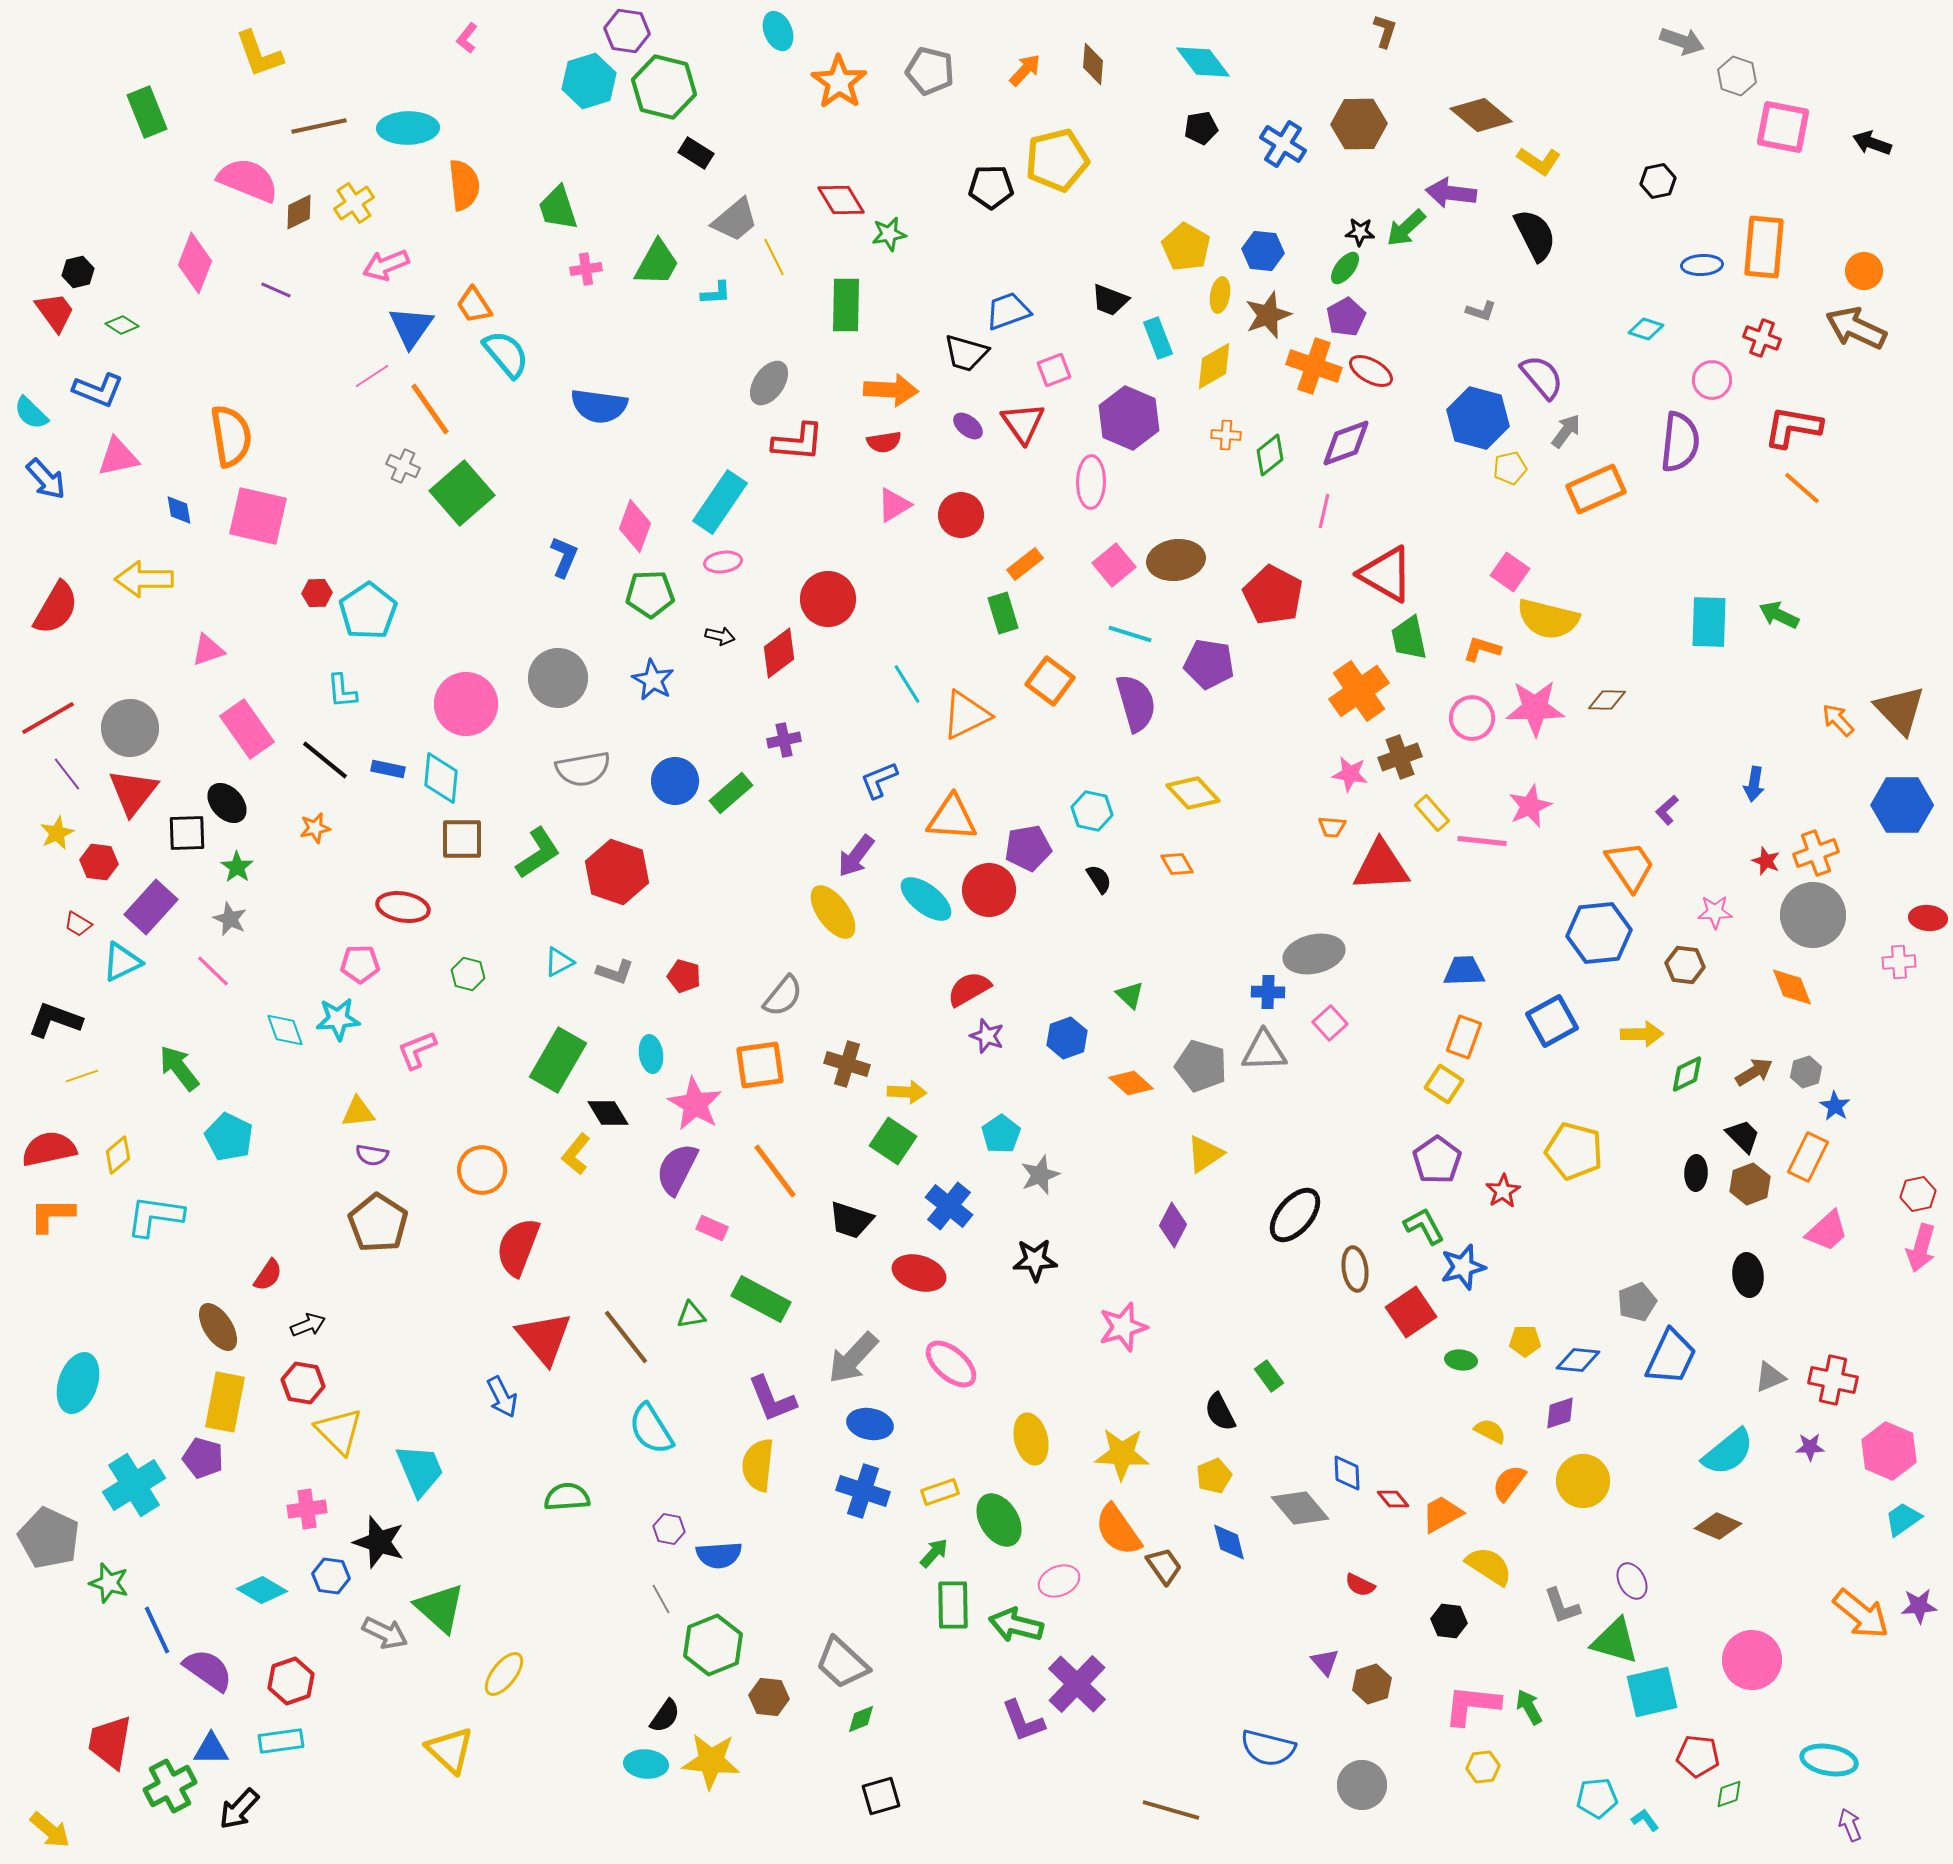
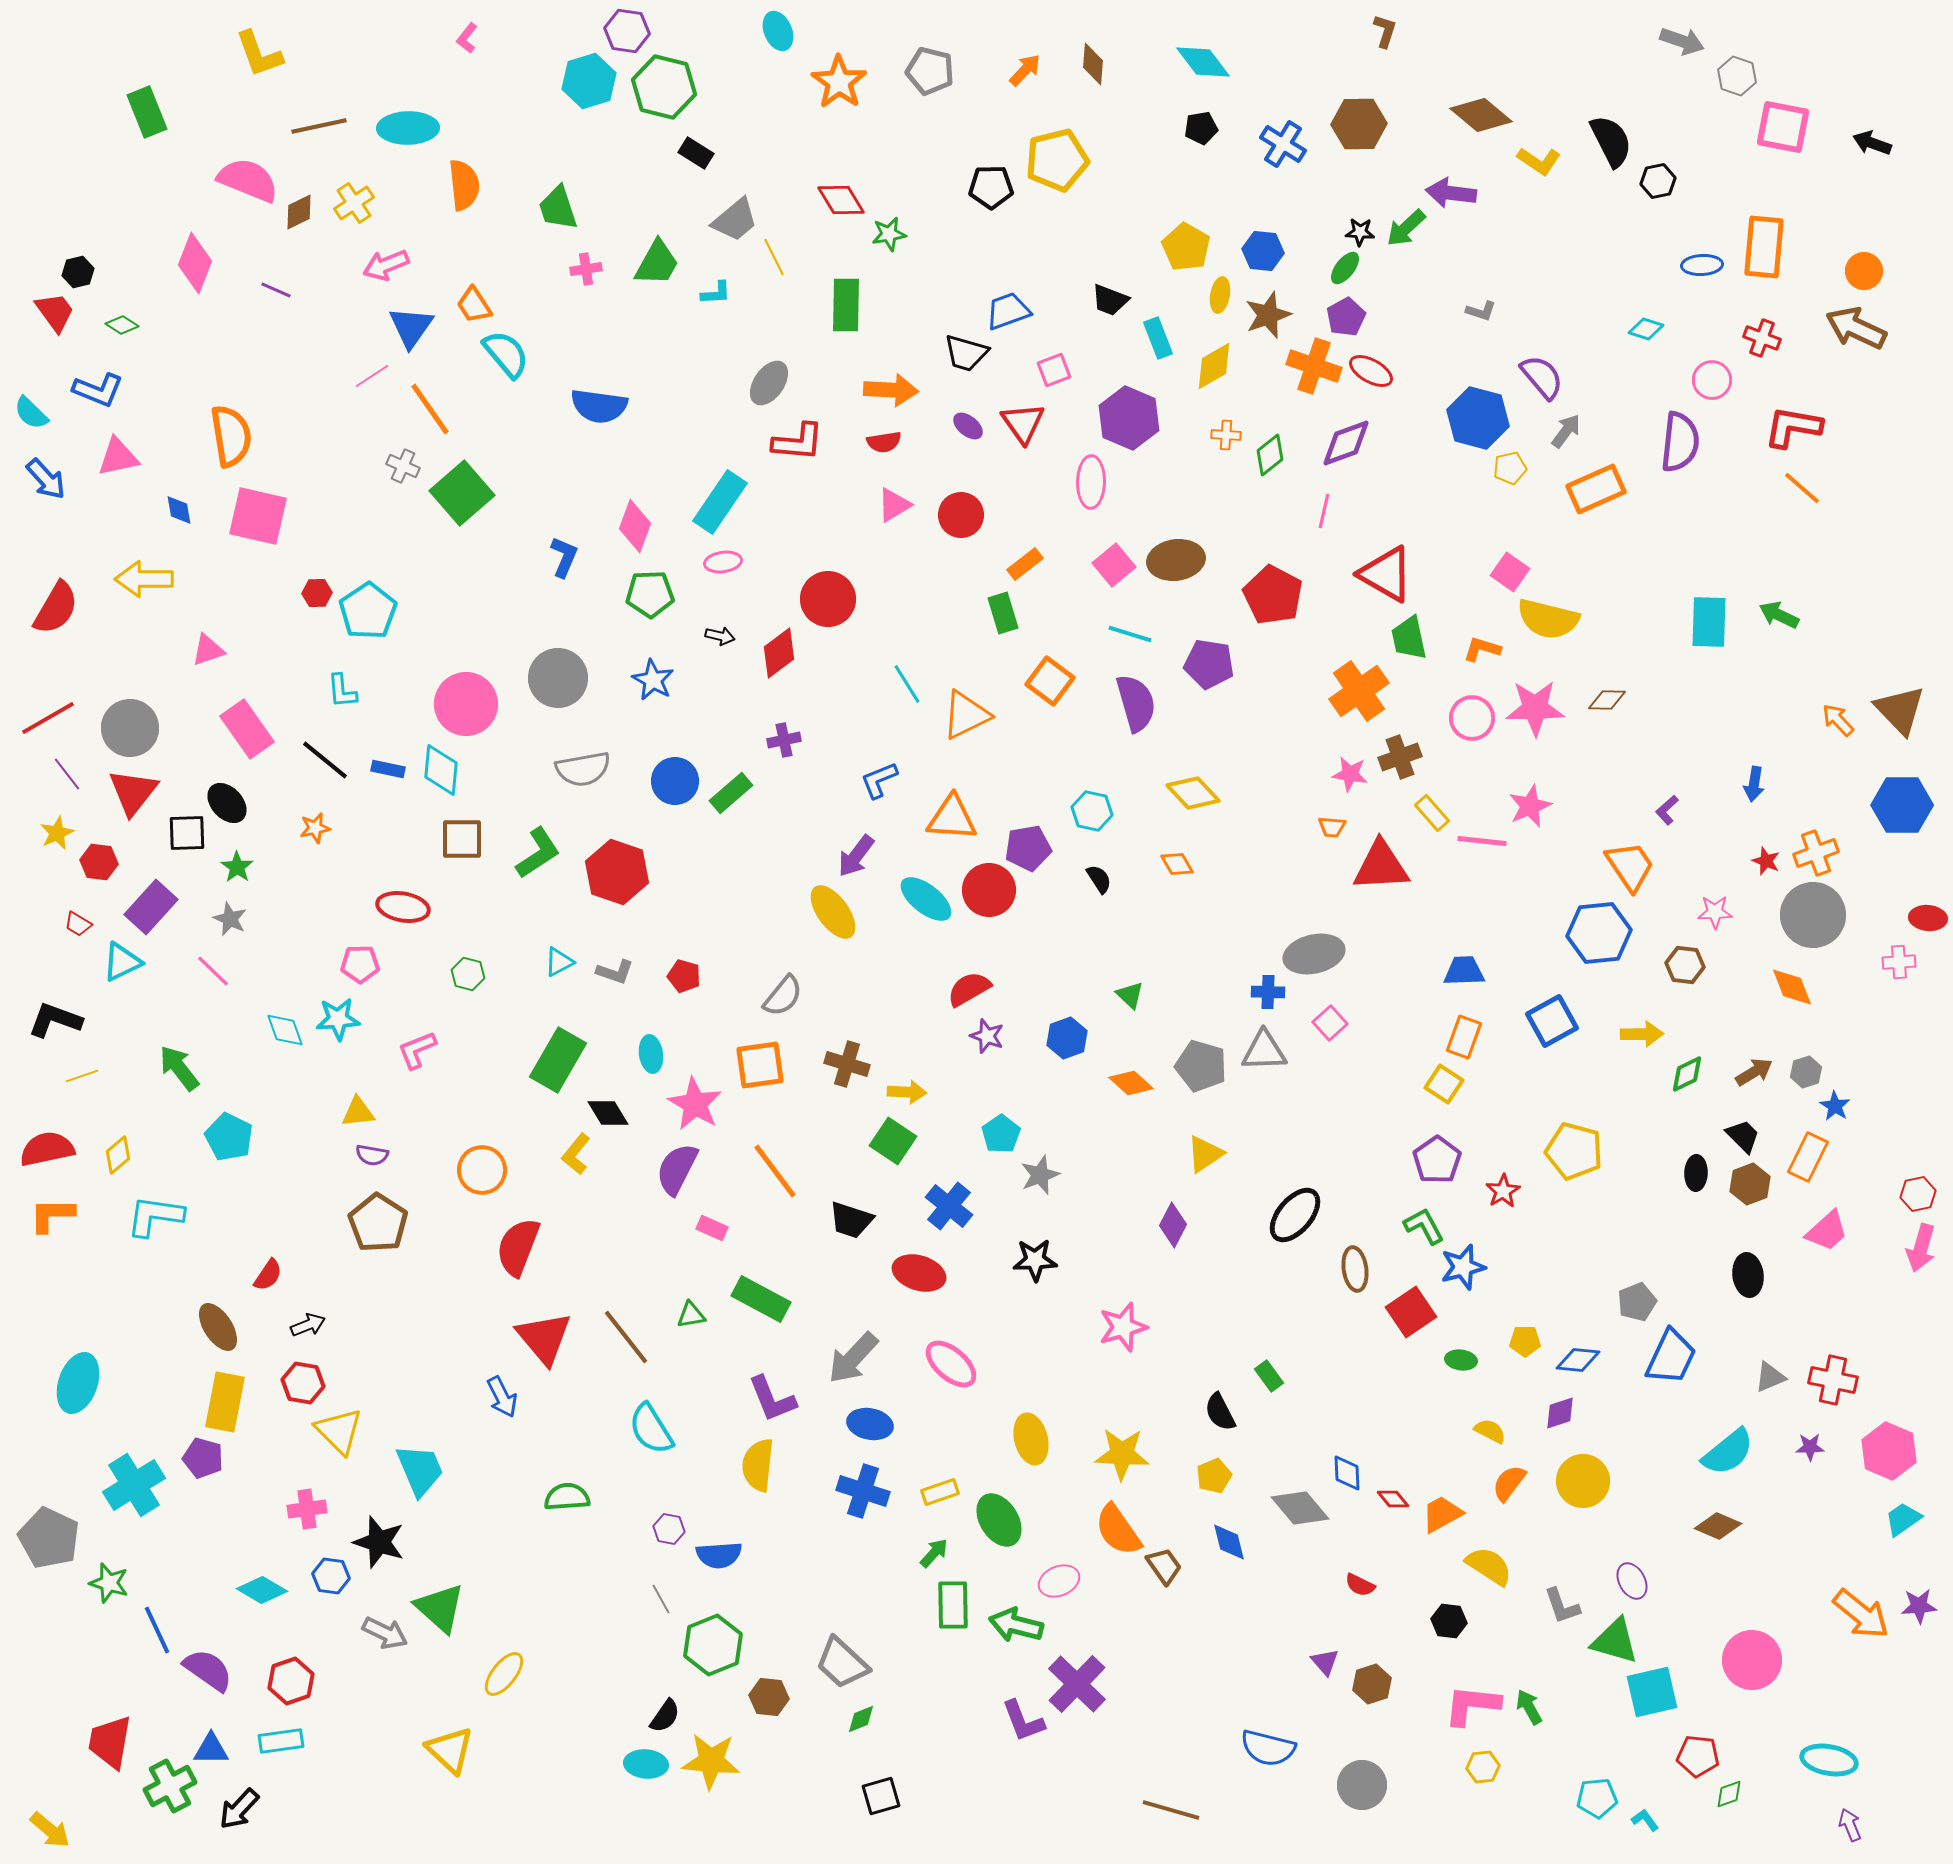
black semicircle at (1535, 235): moved 76 px right, 94 px up
cyan diamond at (441, 778): moved 8 px up
red semicircle at (49, 1149): moved 2 px left
